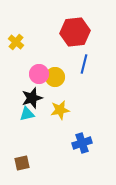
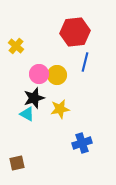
yellow cross: moved 4 px down
blue line: moved 1 px right, 2 px up
yellow circle: moved 2 px right, 2 px up
black star: moved 2 px right
yellow star: moved 1 px up
cyan triangle: rotated 42 degrees clockwise
brown square: moved 5 px left
